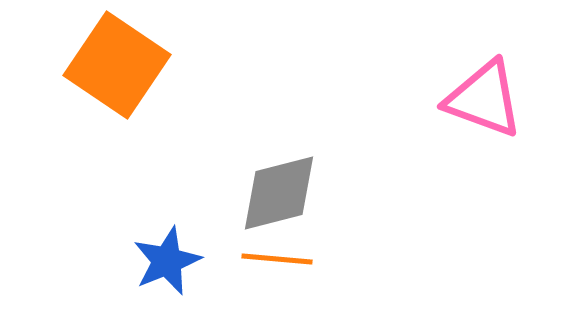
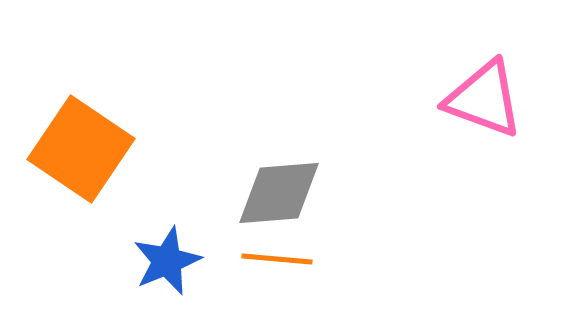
orange square: moved 36 px left, 84 px down
gray diamond: rotated 10 degrees clockwise
